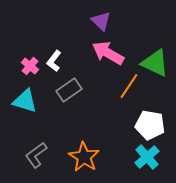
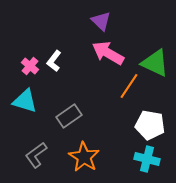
gray rectangle: moved 26 px down
cyan cross: moved 2 px down; rotated 35 degrees counterclockwise
